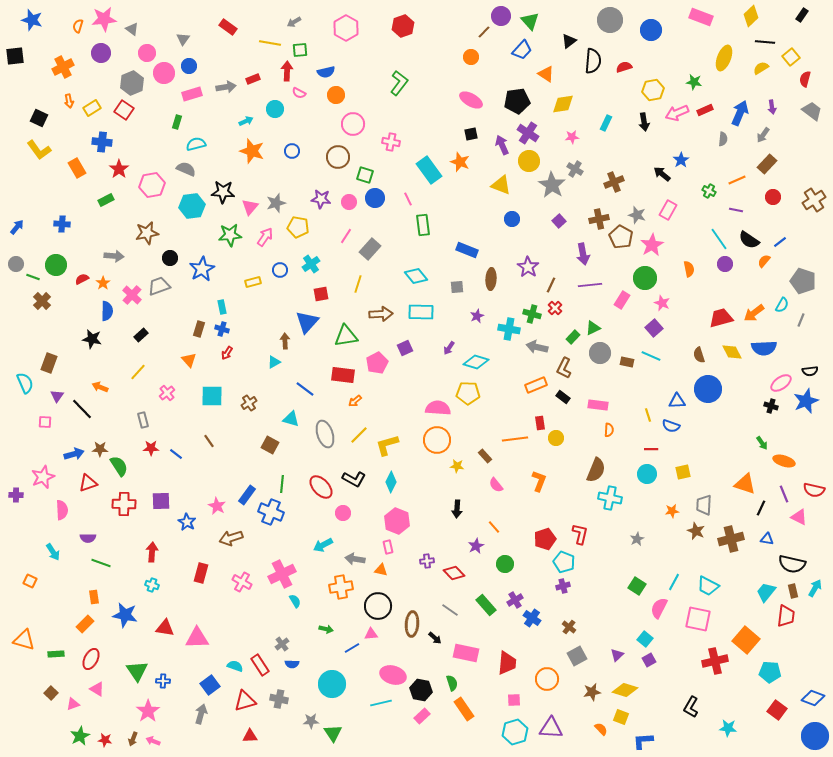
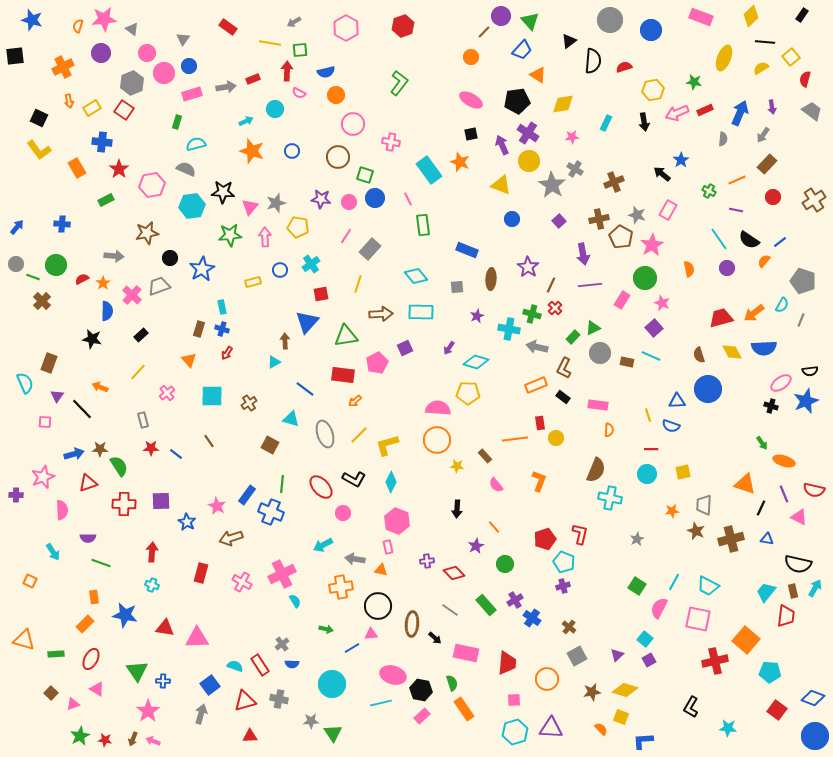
orange triangle at (546, 74): moved 8 px left, 1 px down
pink arrow at (265, 237): rotated 36 degrees counterclockwise
purple circle at (725, 264): moved 2 px right, 4 px down
black semicircle at (792, 564): moved 6 px right
